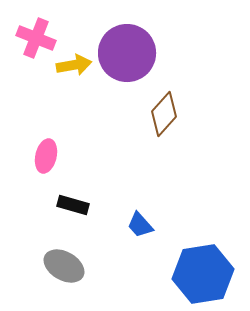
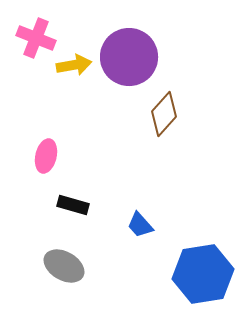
purple circle: moved 2 px right, 4 px down
